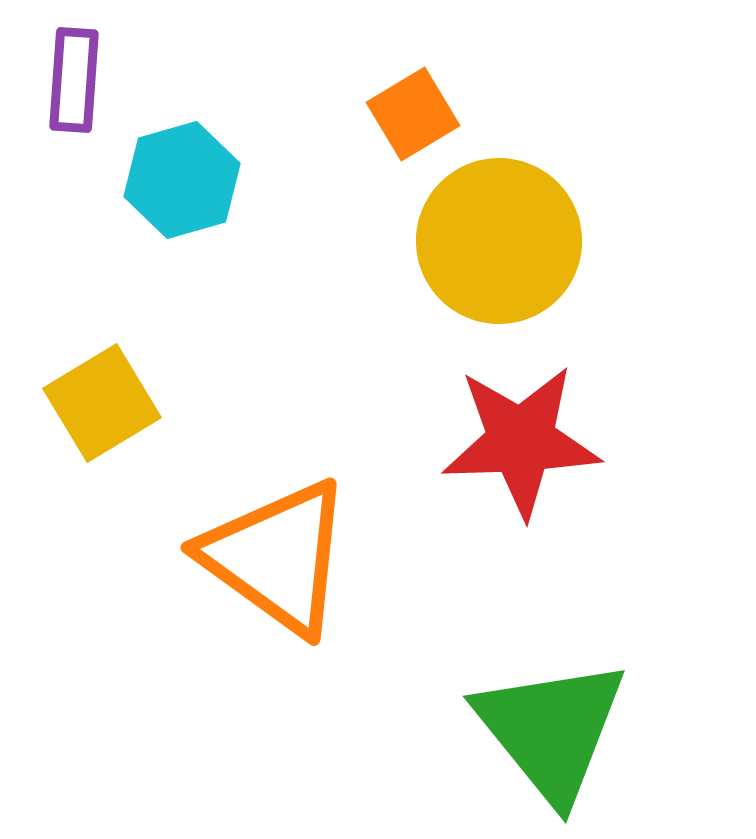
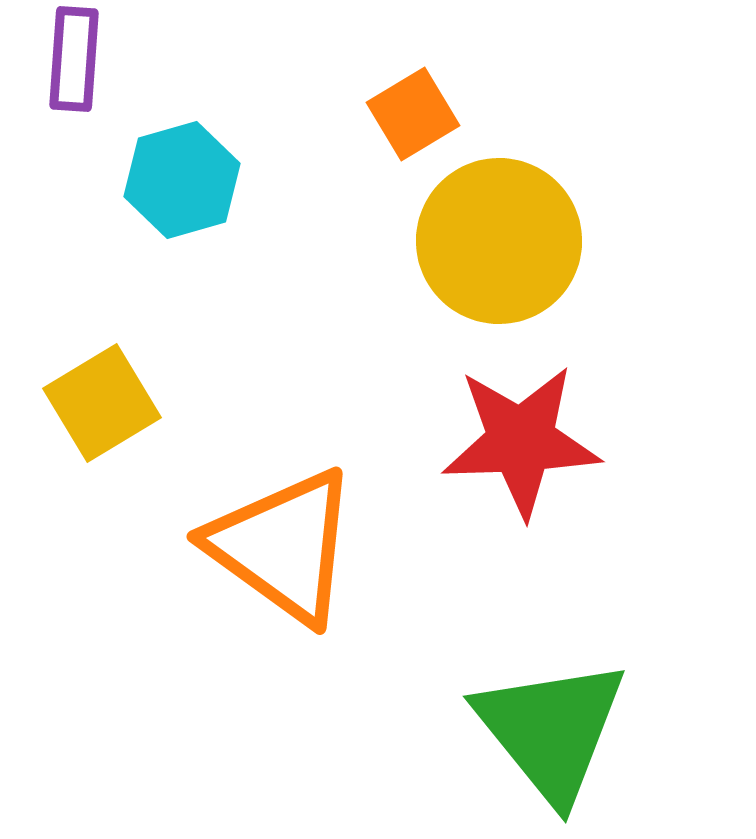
purple rectangle: moved 21 px up
orange triangle: moved 6 px right, 11 px up
